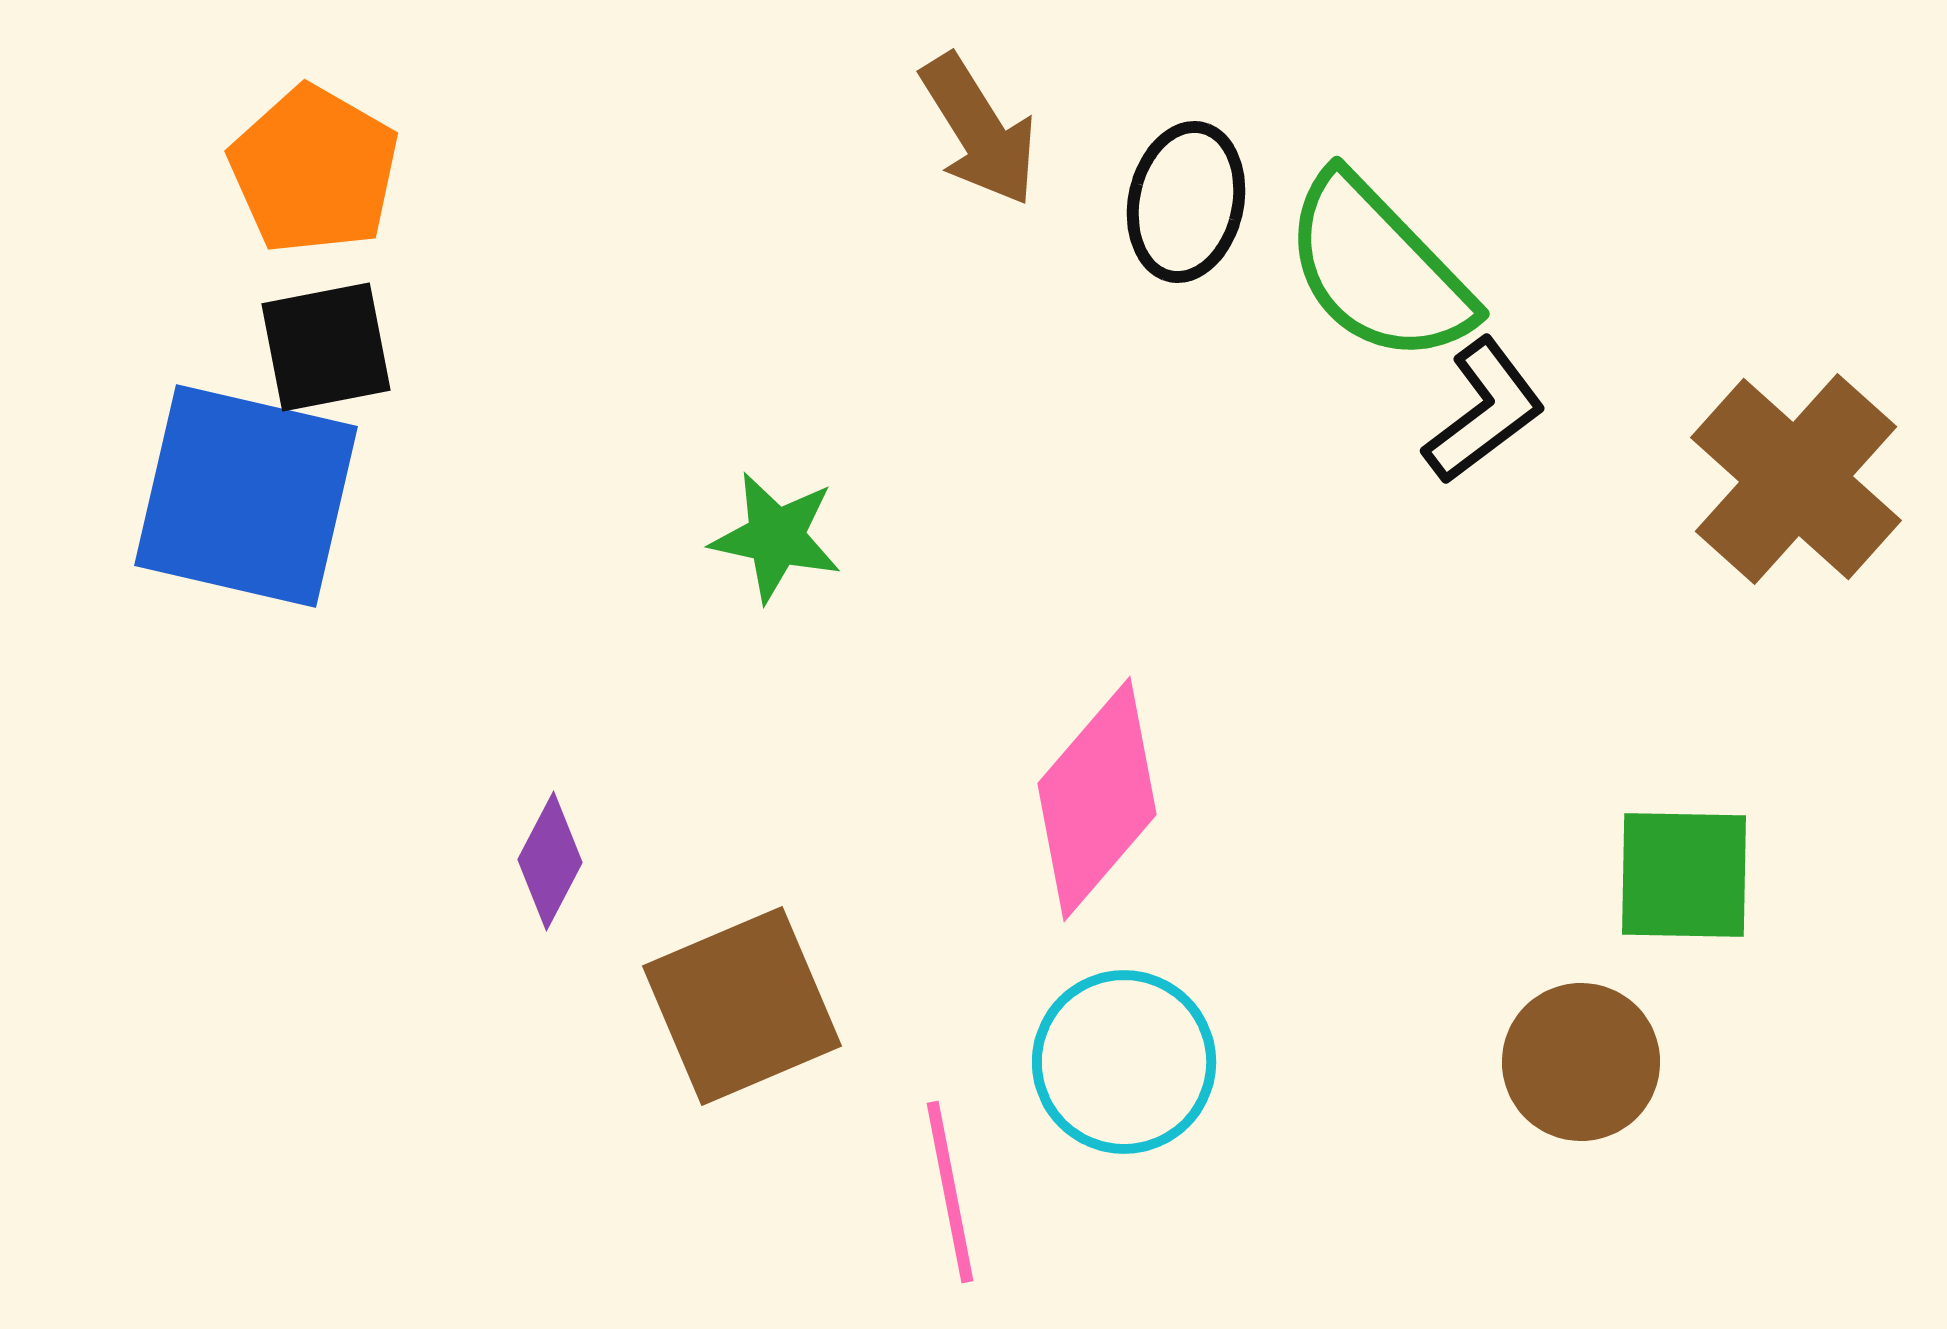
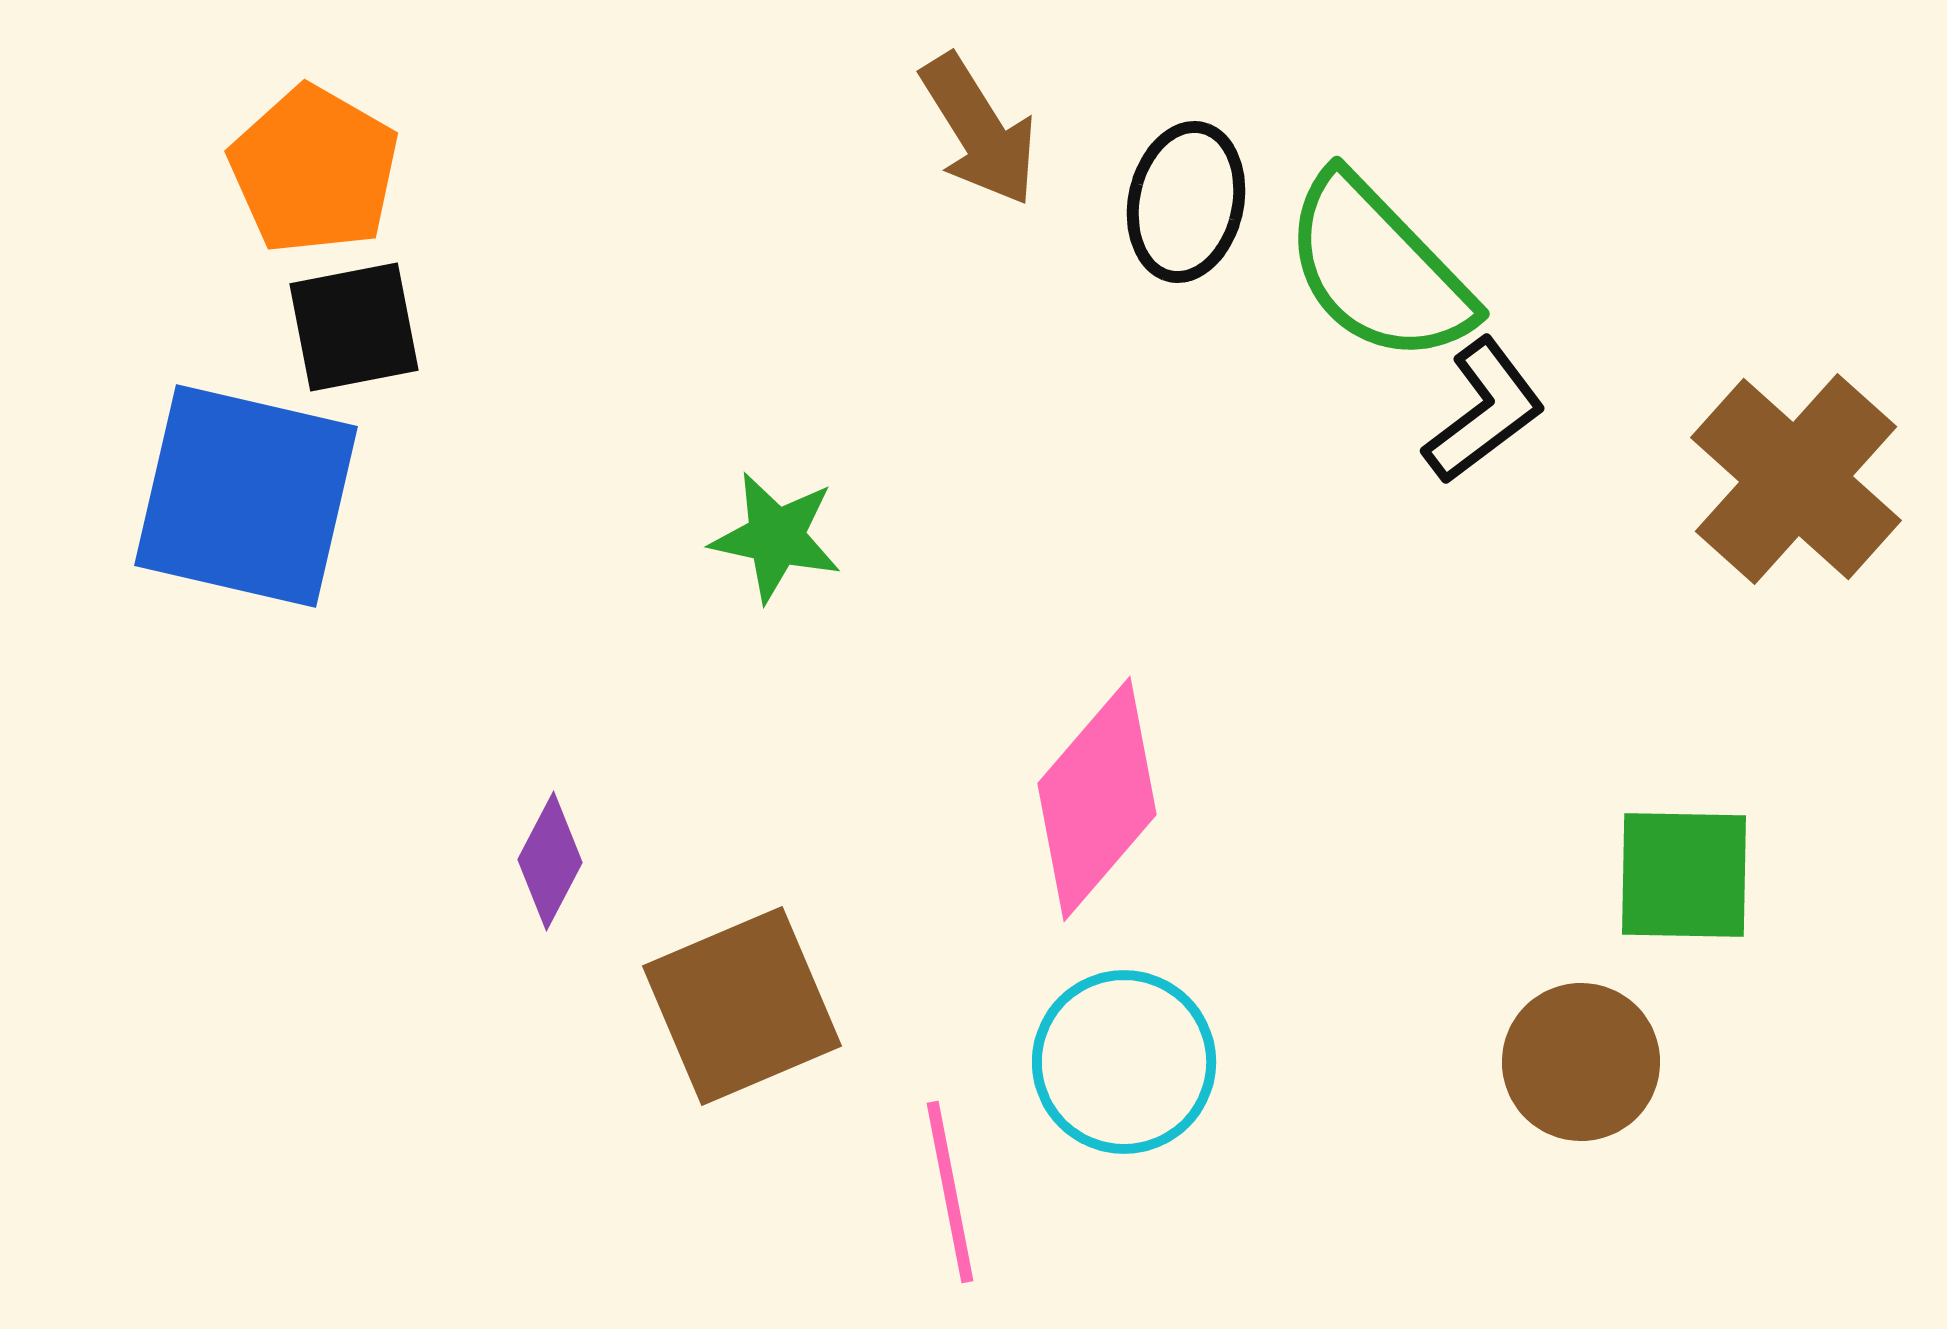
black square: moved 28 px right, 20 px up
